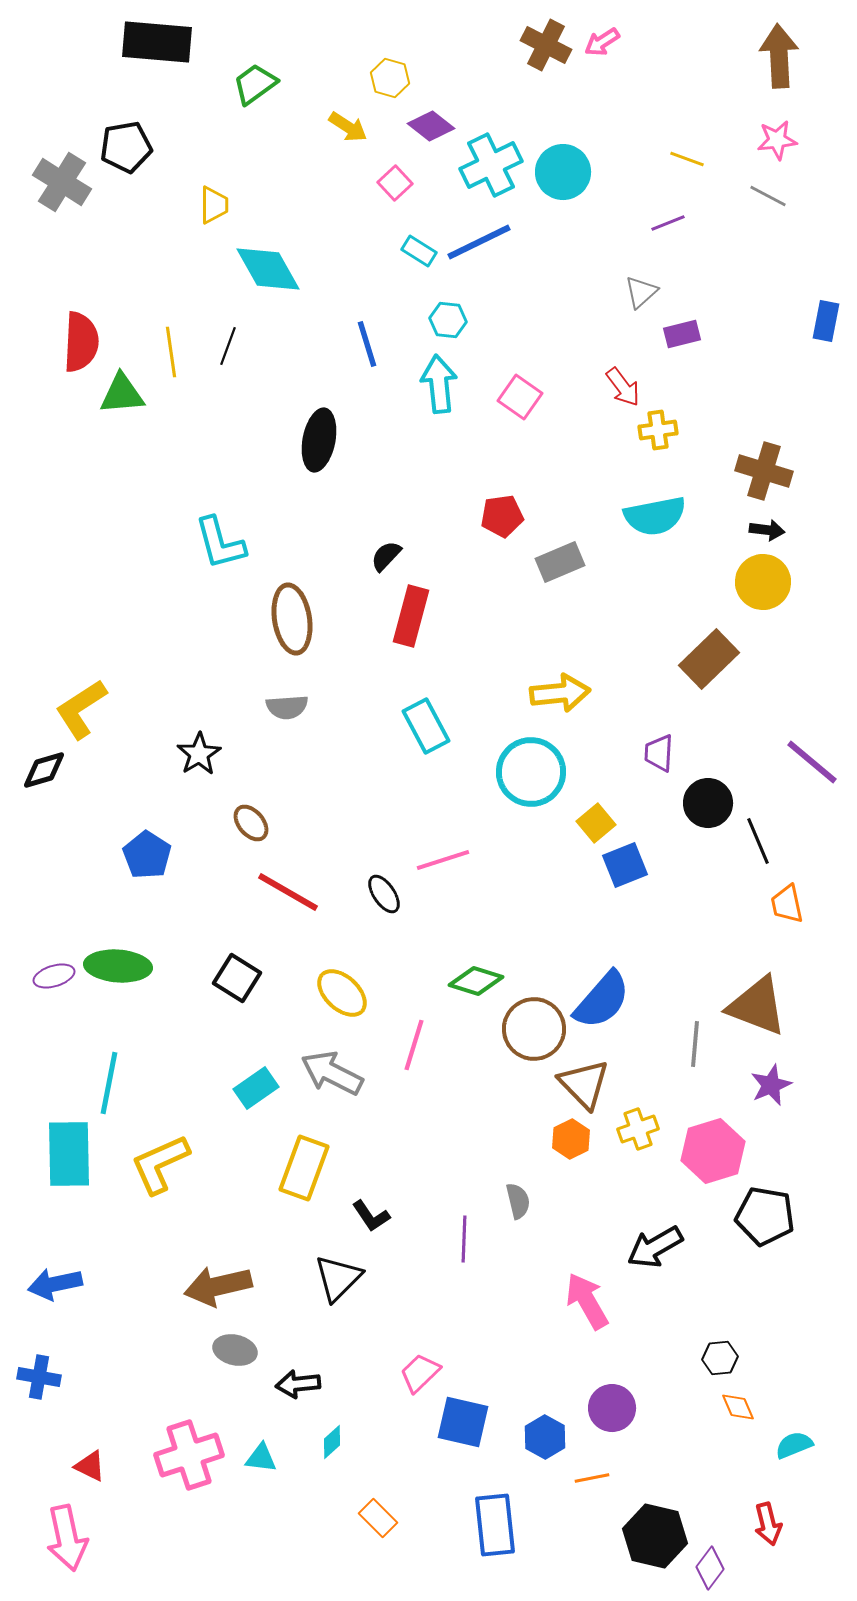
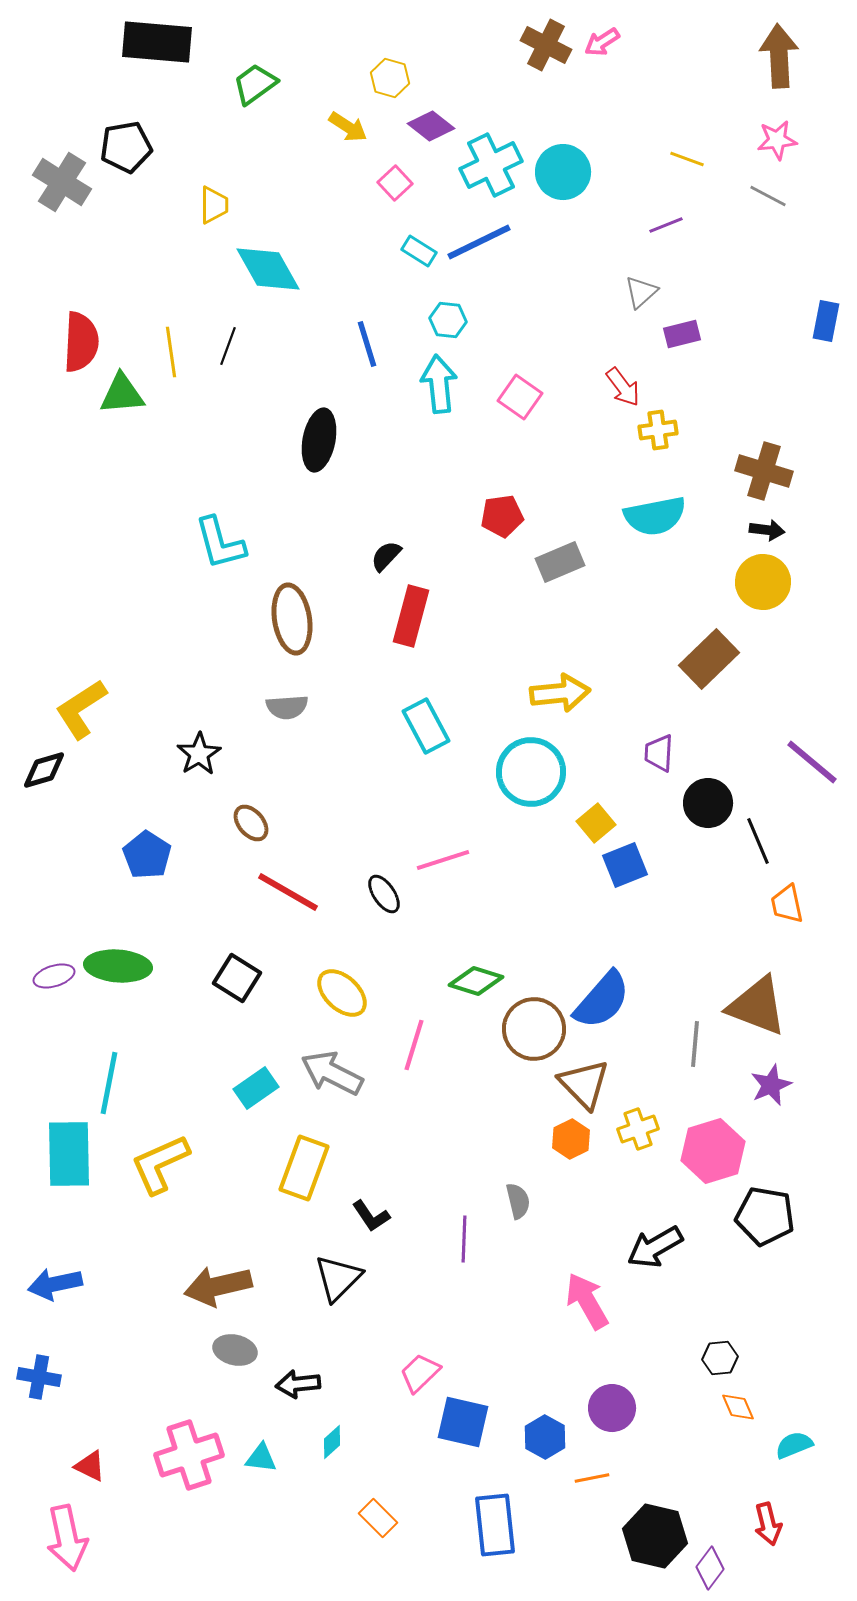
purple line at (668, 223): moved 2 px left, 2 px down
